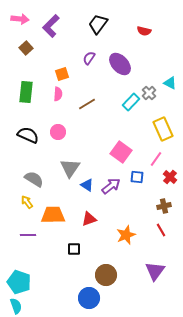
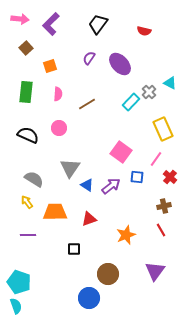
purple L-shape: moved 2 px up
orange square: moved 12 px left, 8 px up
gray cross: moved 1 px up
pink circle: moved 1 px right, 4 px up
orange trapezoid: moved 2 px right, 3 px up
brown circle: moved 2 px right, 1 px up
